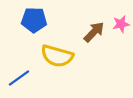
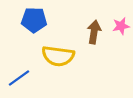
pink star: moved 2 px down
brown arrow: rotated 35 degrees counterclockwise
yellow semicircle: moved 1 px right; rotated 8 degrees counterclockwise
